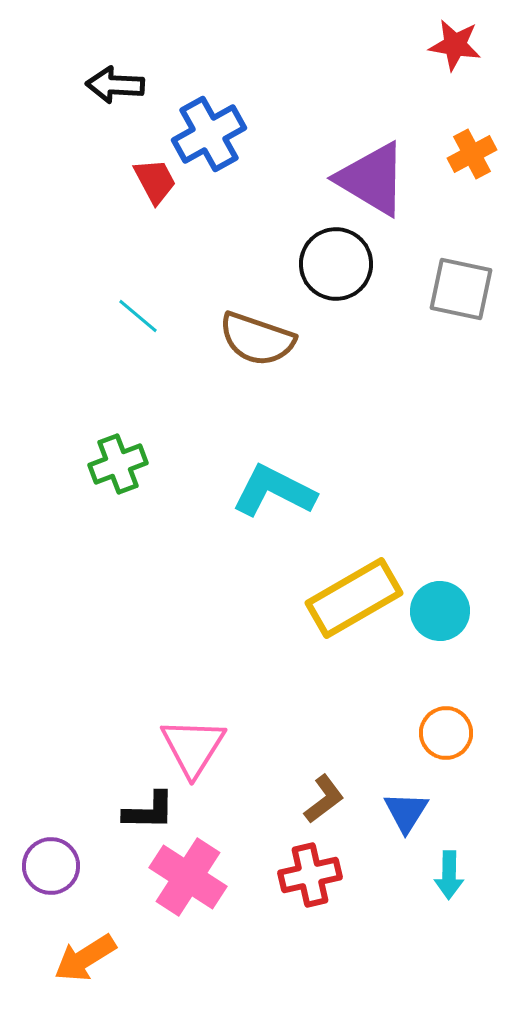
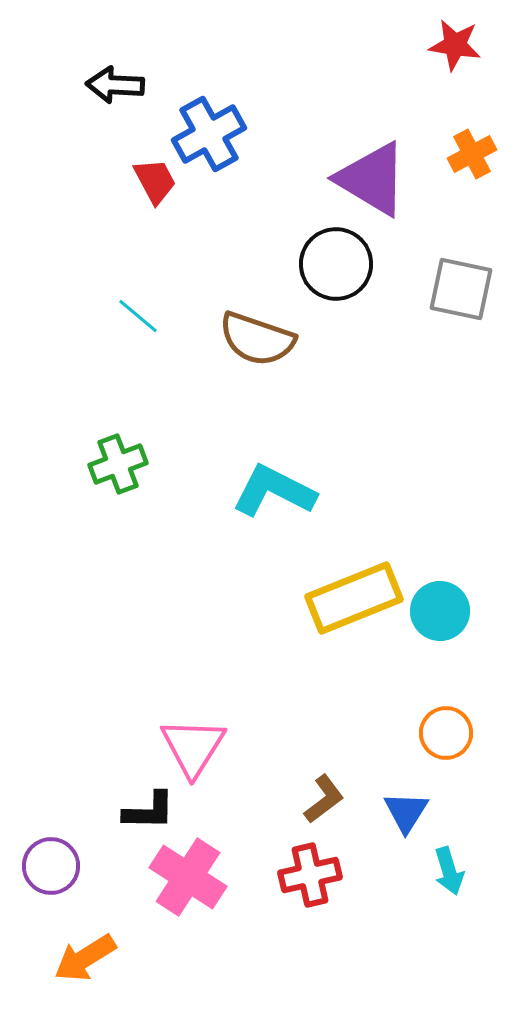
yellow rectangle: rotated 8 degrees clockwise
cyan arrow: moved 4 px up; rotated 18 degrees counterclockwise
